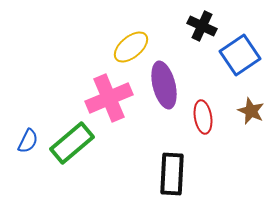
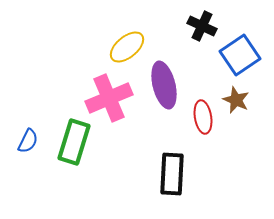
yellow ellipse: moved 4 px left
brown star: moved 15 px left, 11 px up
green rectangle: moved 2 px right, 1 px up; rotated 33 degrees counterclockwise
